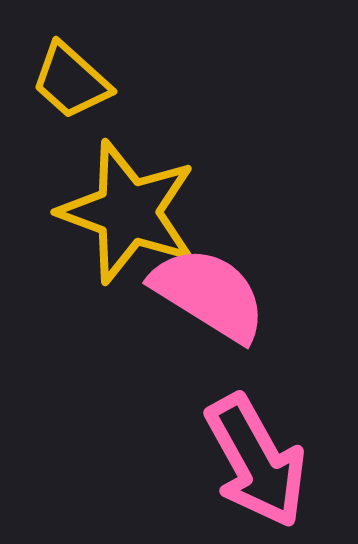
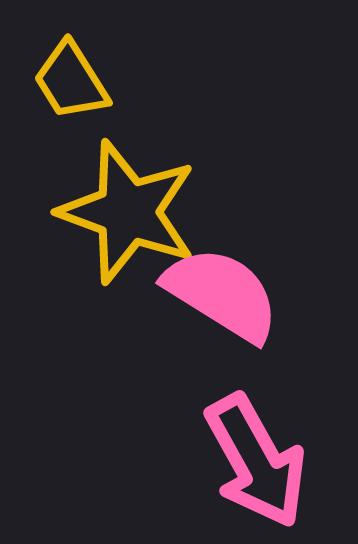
yellow trapezoid: rotated 16 degrees clockwise
pink semicircle: moved 13 px right
